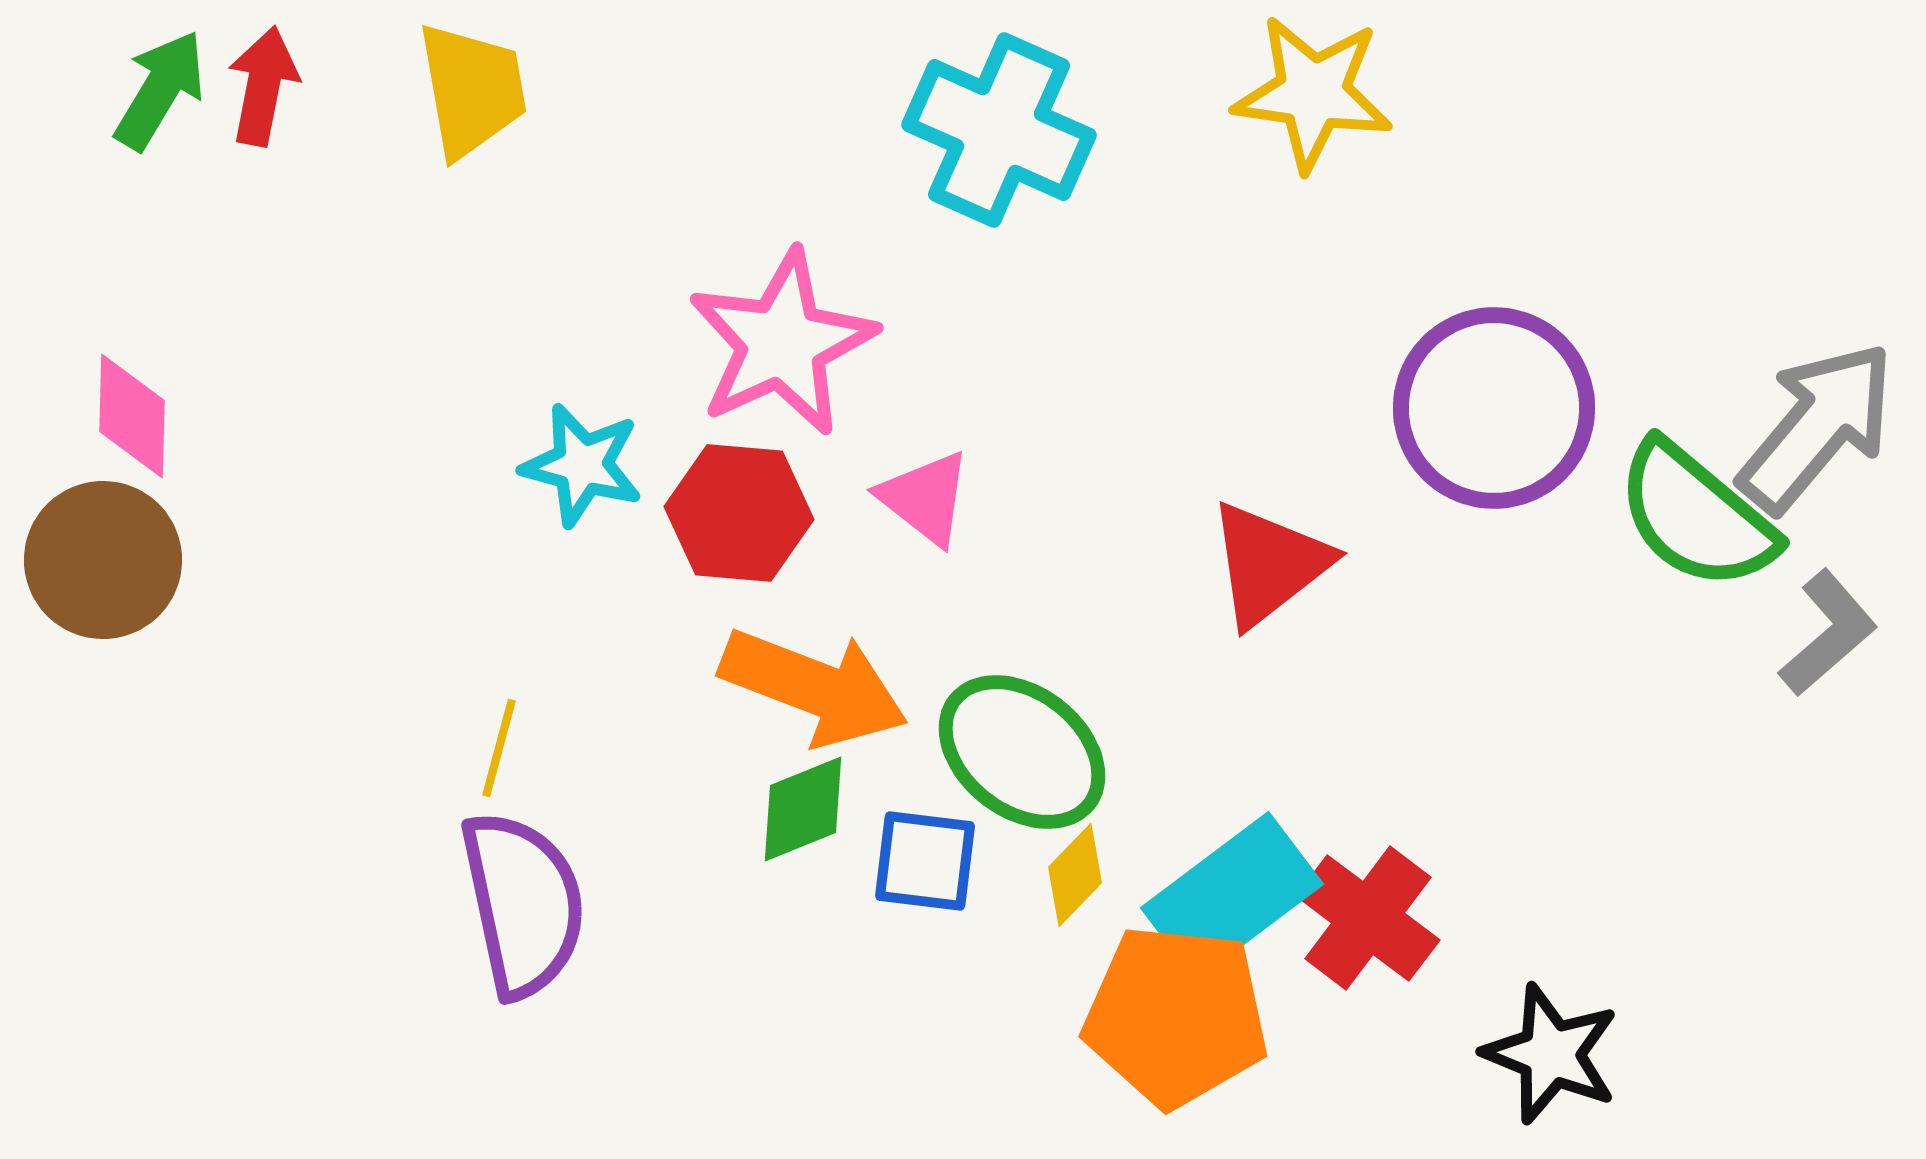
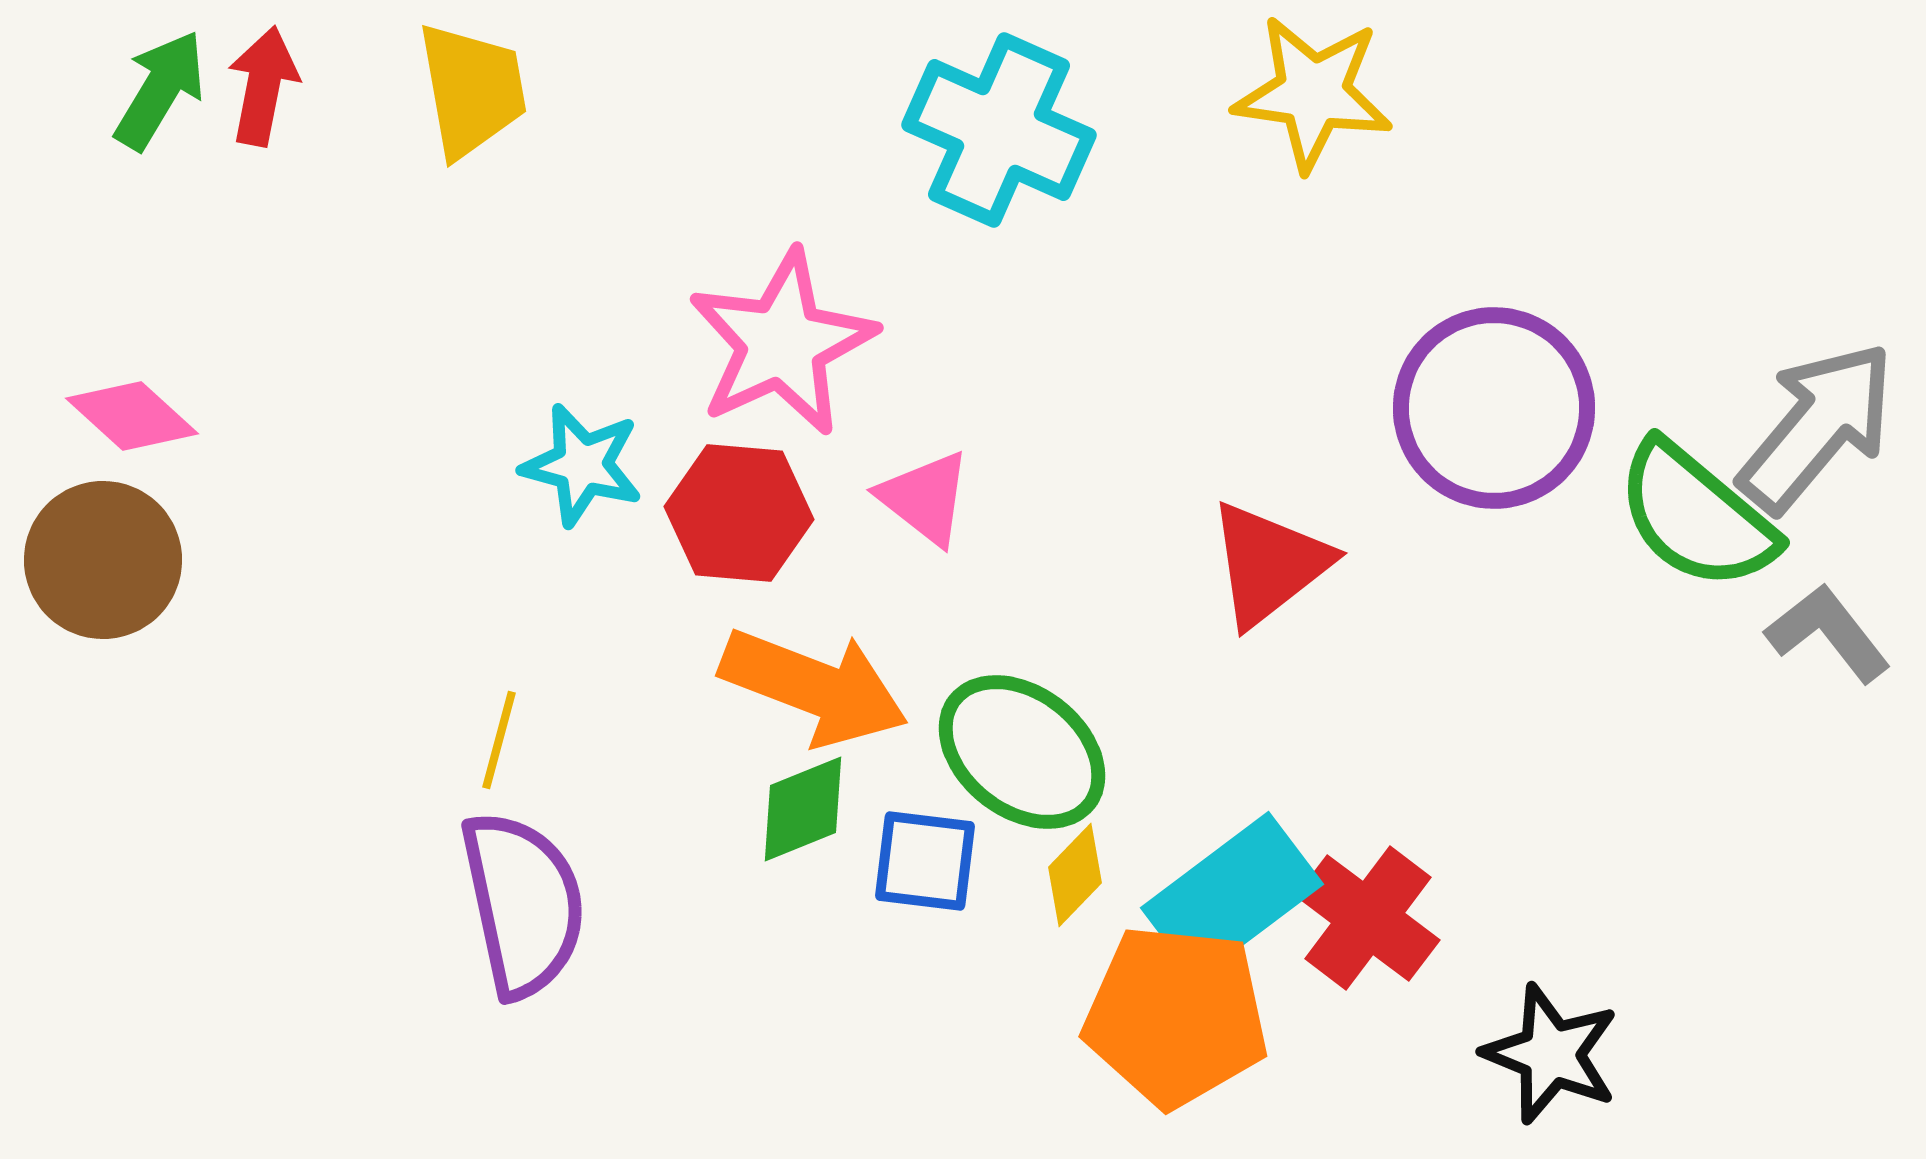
pink diamond: rotated 49 degrees counterclockwise
gray L-shape: rotated 87 degrees counterclockwise
yellow line: moved 8 px up
